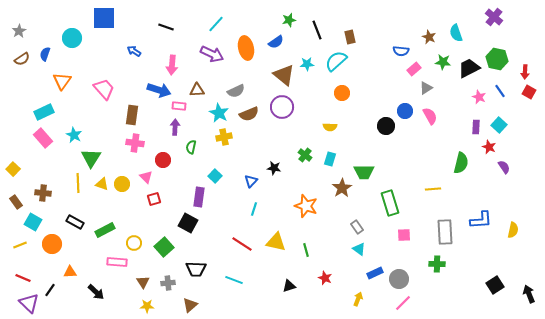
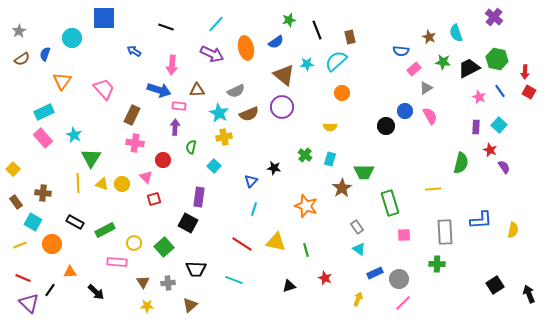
brown rectangle at (132, 115): rotated 18 degrees clockwise
red star at (489, 147): moved 1 px right, 3 px down
cyan square at (215, 176): moved 1 px left, 10 px up
